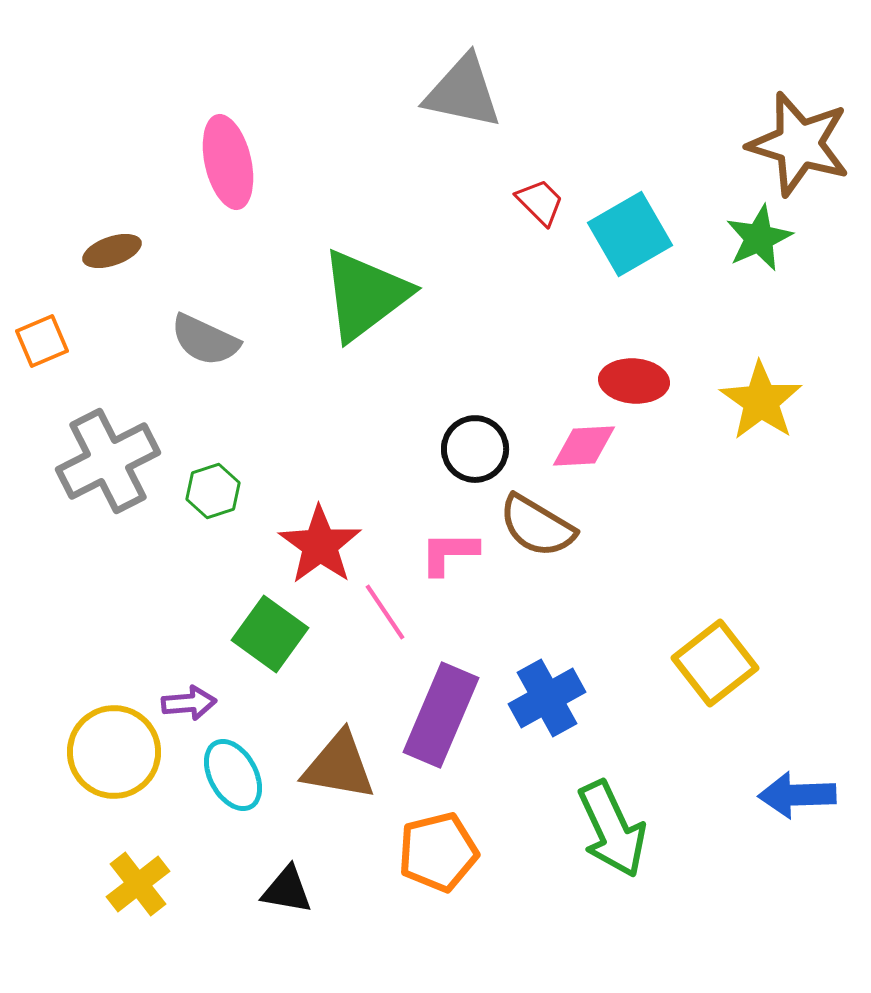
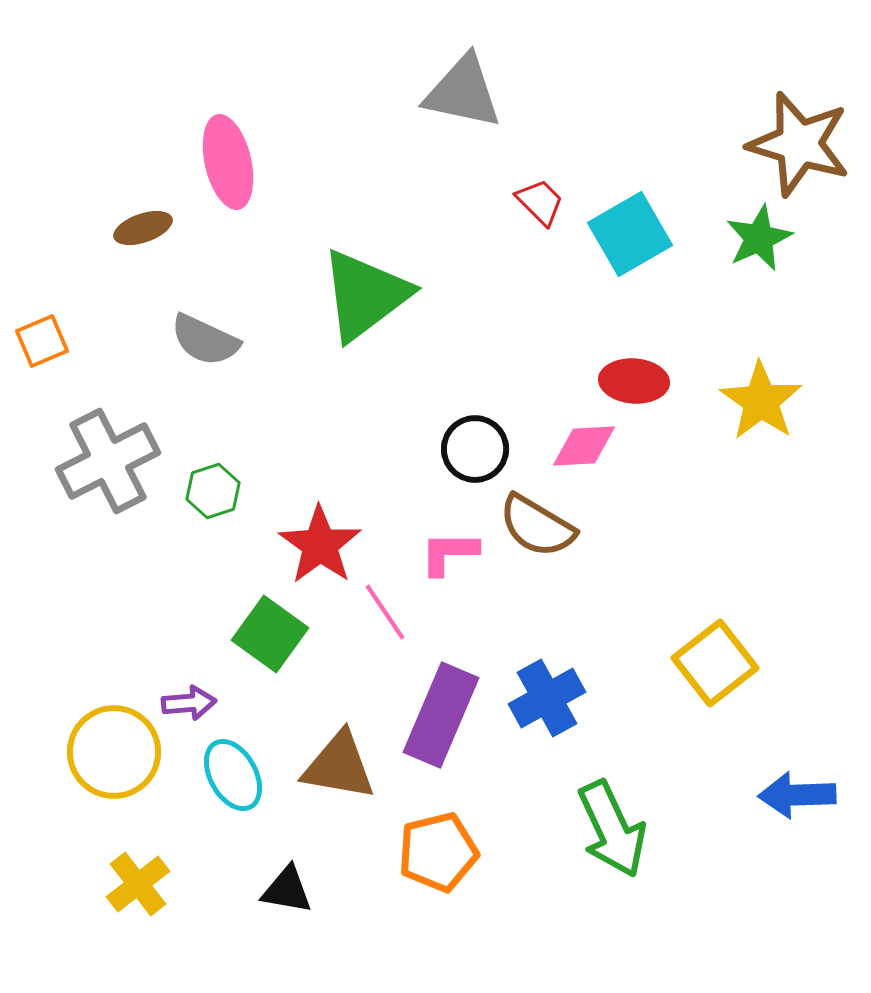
brown ellipse: moved 31 px right, 23 px up
